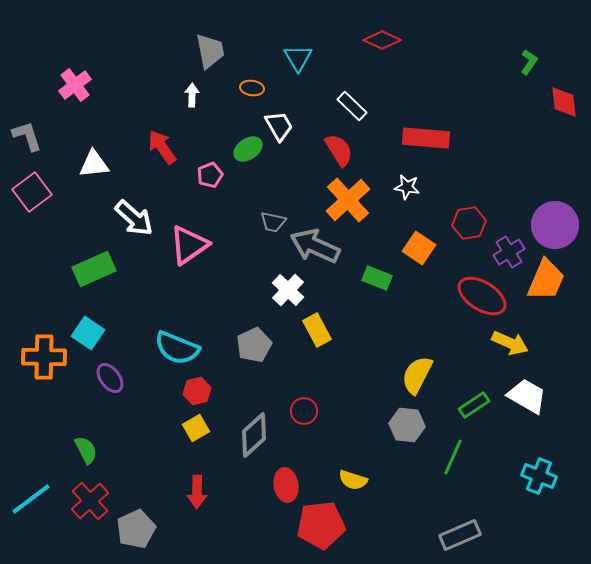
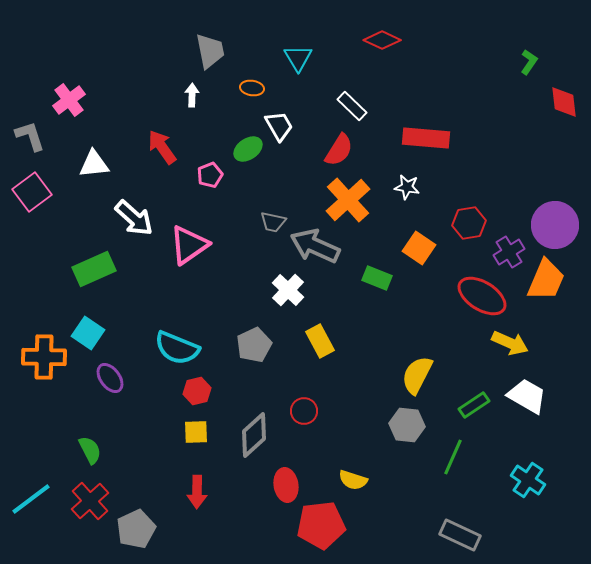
pink cross at (75, 85): moved 6 px left, 15 px down
gray L-shape at (27, 136): moved 3 px right
red semicircle at (339, 150): rotated 64 degrees clockwise
yellow rectangle at (317, 330): moved 3 px right, 11 px down
yellow square at (196, 428): moved 4 px down; rotated 28 degrees clockwise
green semicircle at (86, 450): moved 4 px right
cyan cross at (539, 476): moved 11 px left, 4 px down; rotated 12 degrees clockwise
gray rectangle at (460, 535): rotated 48 degrees clockwise
